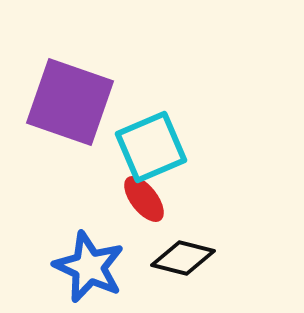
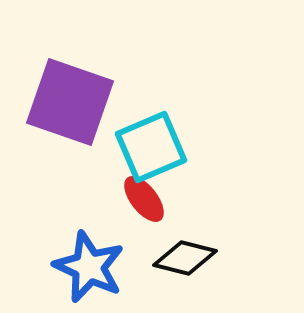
black diamond: moved 2 px right
